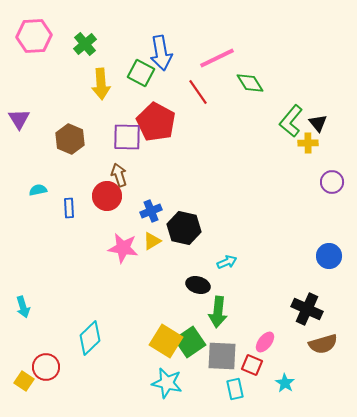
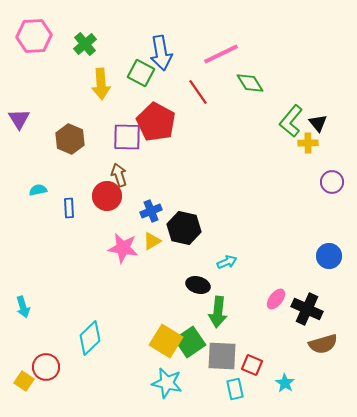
pink line at (217, 58): moved 4 px right, 4 px up
pink ellipse at (265, 342): moved 11 px right, 43 px up
